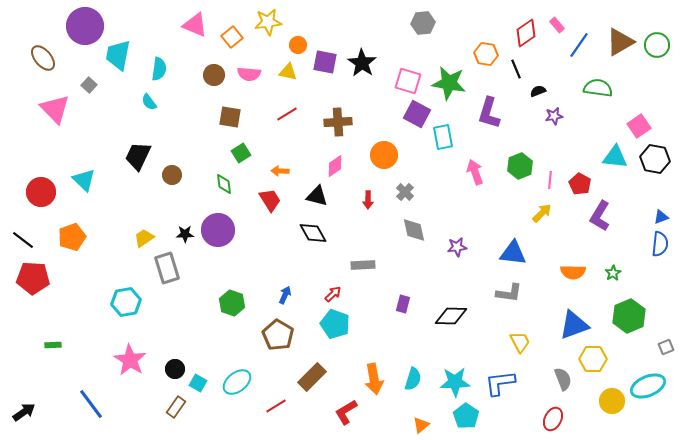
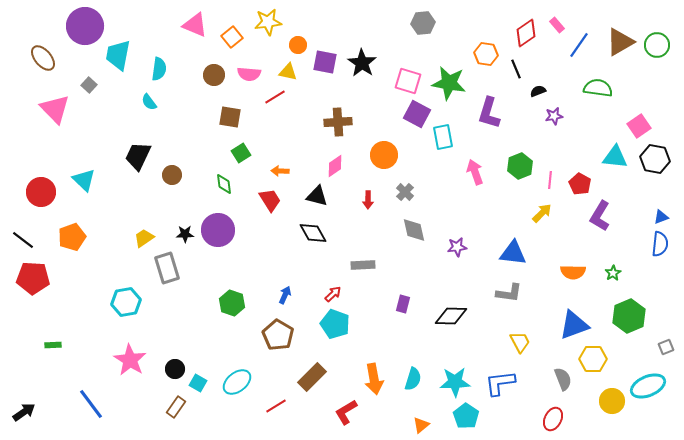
red line at (287, 114): moved 12 px left, 17 px up
